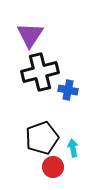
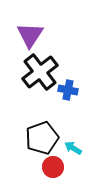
black cross: rotated 24 degrees counterclockwise
cyan arrow: rotated 48 degrees counterclockwise
